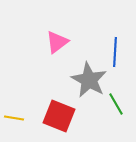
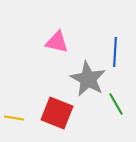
pink triangle: rotated 50 degrees clockwise
gray star: moved 1 px left, 1 px up
red square: moved 2 px left, 3 px up
